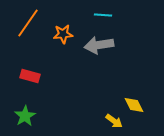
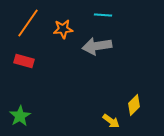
orange star: moved 5 px up
gray arrow: moved 2 px left, 1 px down
red rectangle: moved 6 px left, 15 px up
yellow diamond: rotated 70 degrees clockwise
green star: moved 5 px left
yellow arrow: moved 3 px left
